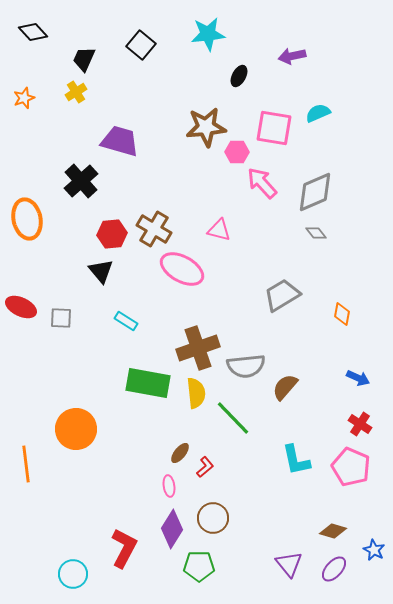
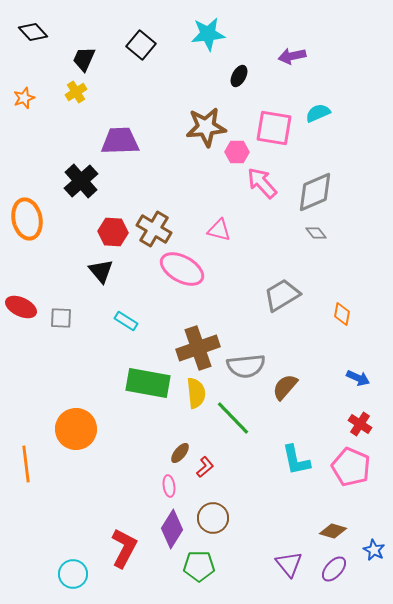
purple trapezoid at (120, 141): rotated 18 degrees counterclockwise
red hexagon at (112, 234): moved 1 px right, 2 px up; rotated 8 degrees clockwise
